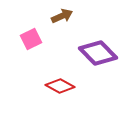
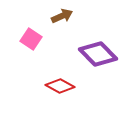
pink square: rotated 30 degrees counterclockwise
purple diamond: moved 1 px down
